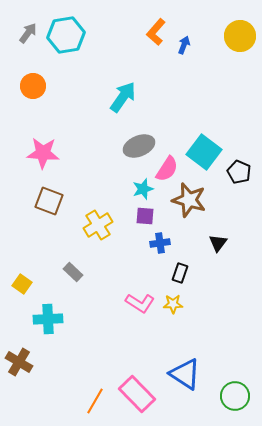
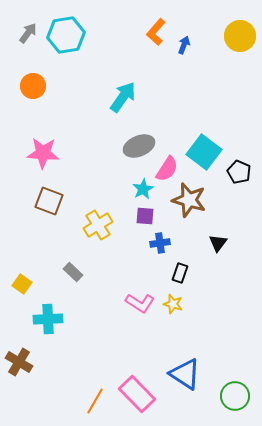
cyan star: rotated 10 degrees counterclockwise
yellow star: rotated 18 degrees clockwise
